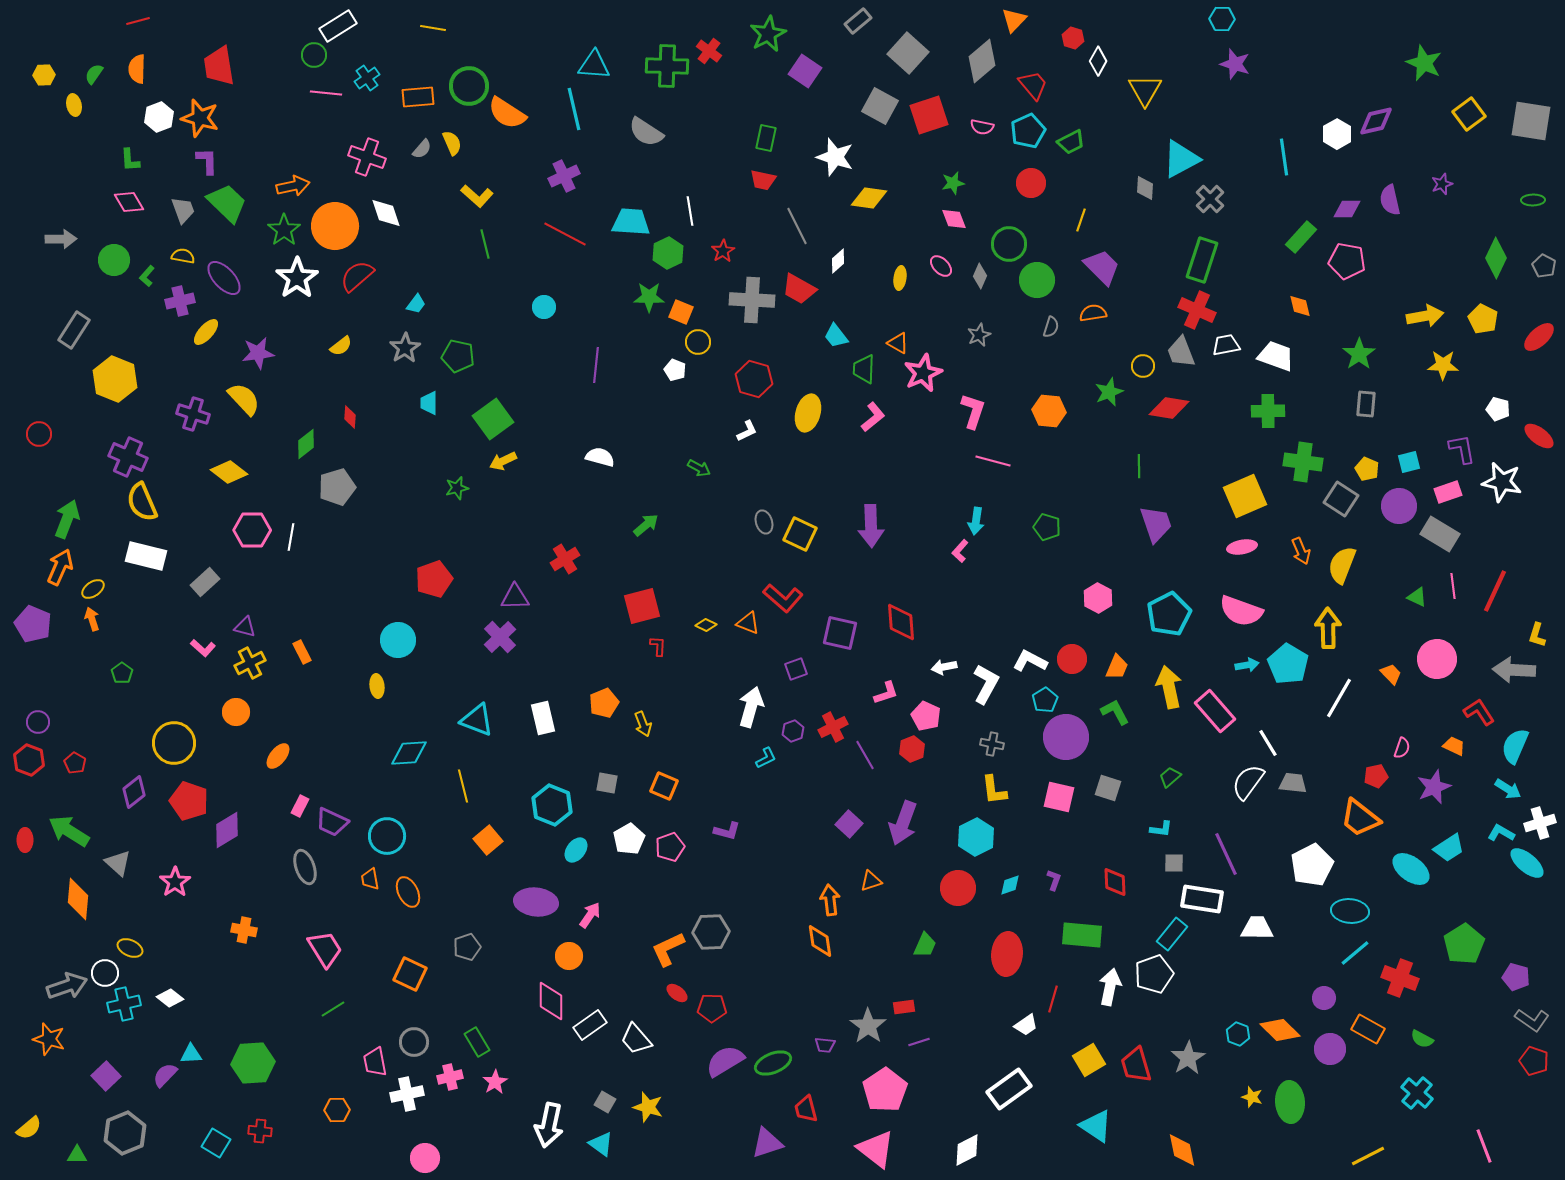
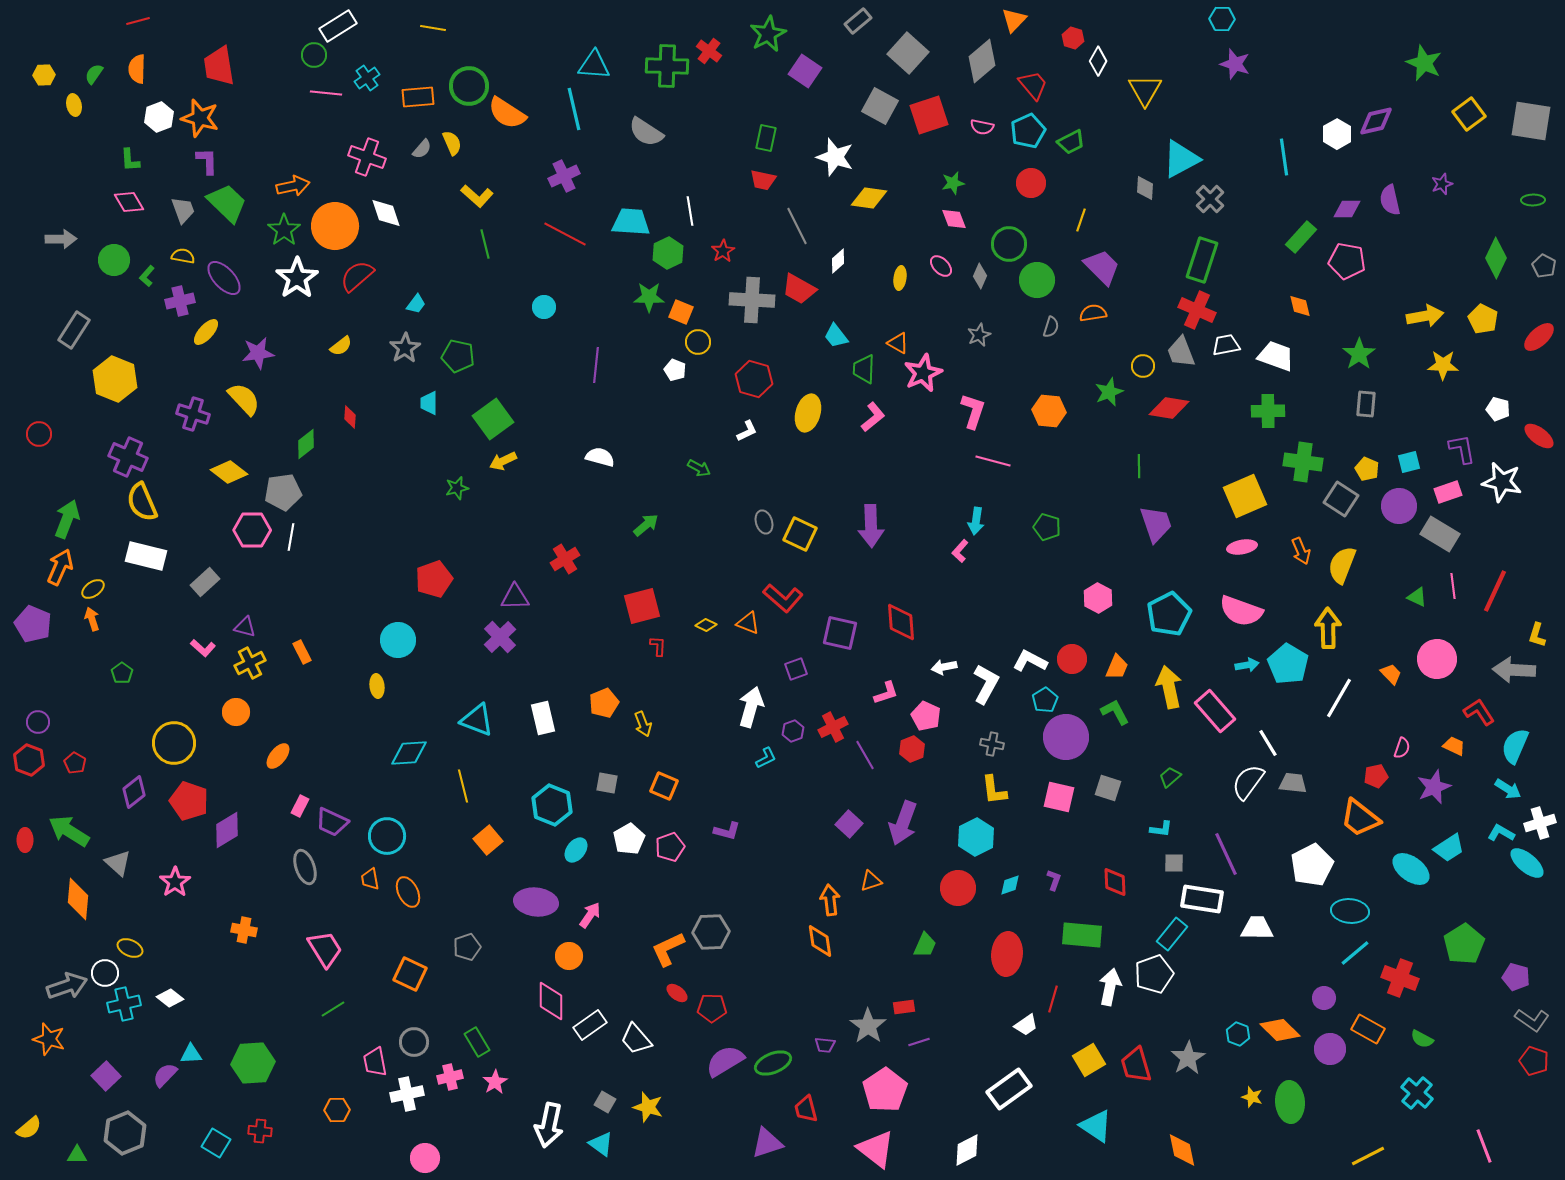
gray pentagon at (337, 487): moved 54 px left, 5 px down; rotated 9 degrees clockwise
